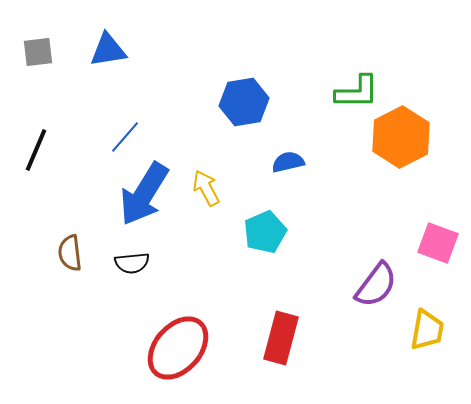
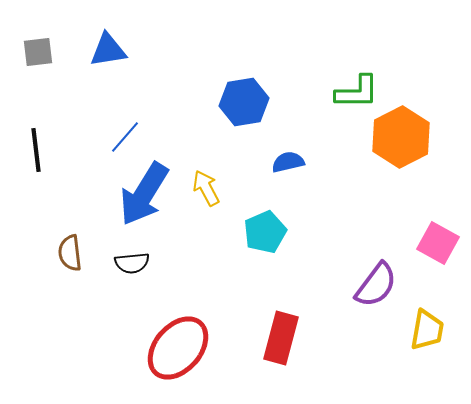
black line: rotated 30 degrees counterclockwise
pink square: rotated 9 degrees clockwise
